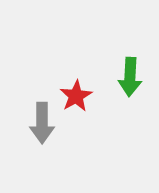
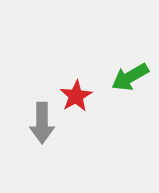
green arrow: rotated 57 degrees clockwise
